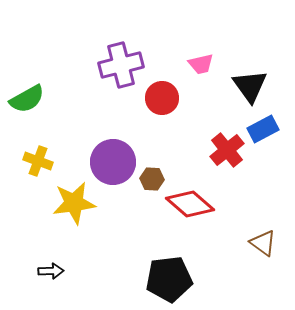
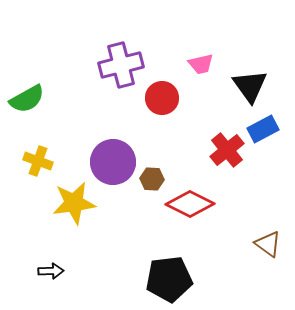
red diamond: rotated 15 degrees counterclockwise
brown triangle: moved 5 px right, 1 px down
